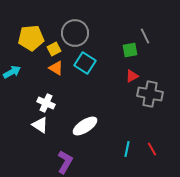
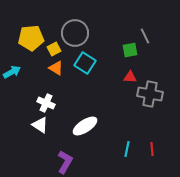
red triangle: moved 2 px left, 1 px down; rotated 32 degrees clockwise
red line: rotated 24 degrees clockwise
